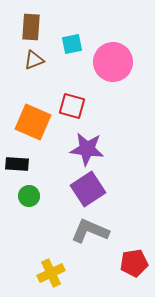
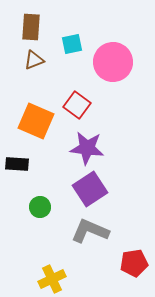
red square: moved 5 px right, 1 px up; rotated 20 degrees clockwise
orange square: moved 3 px right, 1 px up
purple star: moved 1 px up
purple square: moved 2 px right
green circle: moved 11 px right, 11 px down
yellow cross: moved 1 px right, 6 px down
